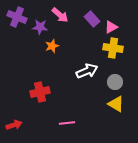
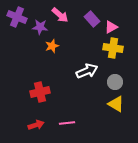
red arrow: moved 22 px right
